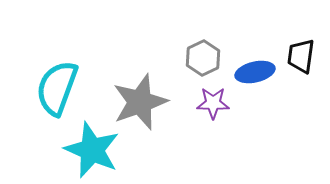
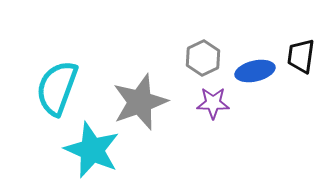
blue ellipse: moved 1 px up
